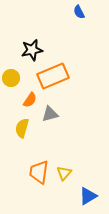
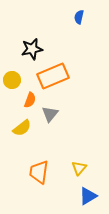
blue semicircle: moved 5 px down; rotated 40 degrees clockwise
black star: moved 1 px up
yellow circle: moved 1 px right, 2 px down
orange semicircle: rotated 14 degrees counterclockwise
gray triangle: rotated 36 degrees counterclockwise
yellow semicircle: rotated 144 degrees counterclockwise
yellow triangle: moved 15 px right, 5 px up
